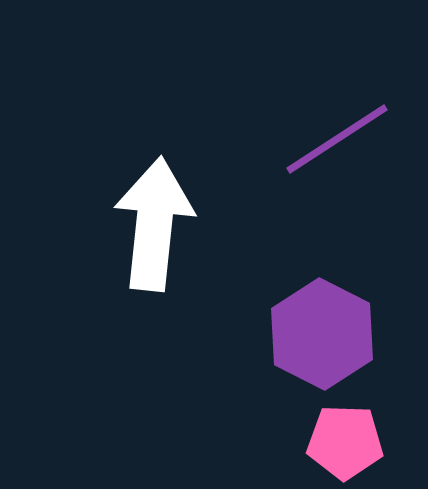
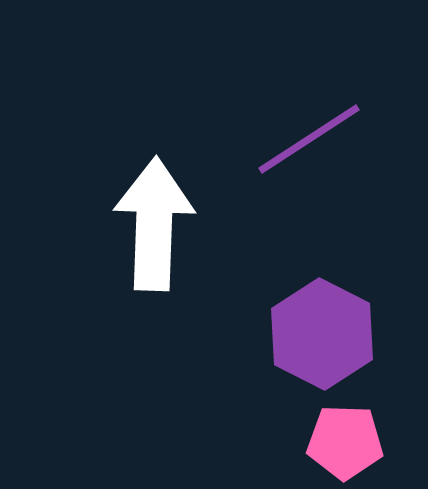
purple line: moved 28 px left
white arrow: rotated 4 degrees counterclockwise
